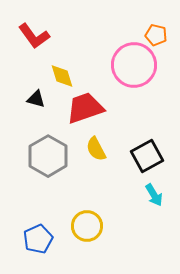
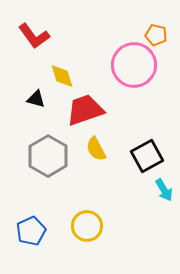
red trapezoid: moved 2 px down
cyan arrow: moved 10 px right, 5 px up
blue pentagon: moved 7 px left, 8 px up
